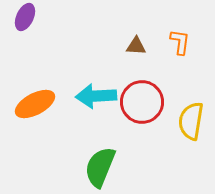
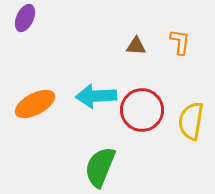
purple ellipse: moved 1 px down
red circle: moved 8 px down
